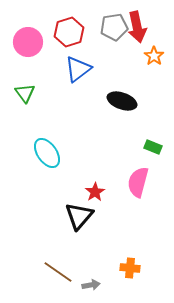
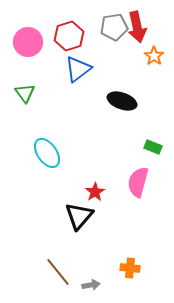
red hexagon: moved 4 px down
brown line: rotated 16 degrees clockwise
